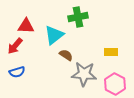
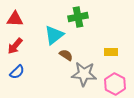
red triangle: moved 11 px left, 7 px up
blue semicircle: rotated 28 degrees counterclockwise
